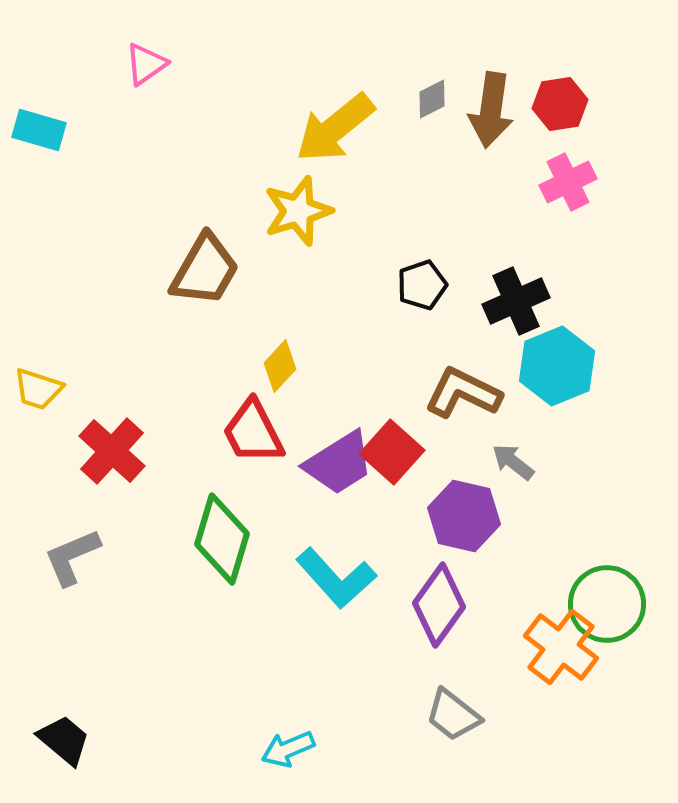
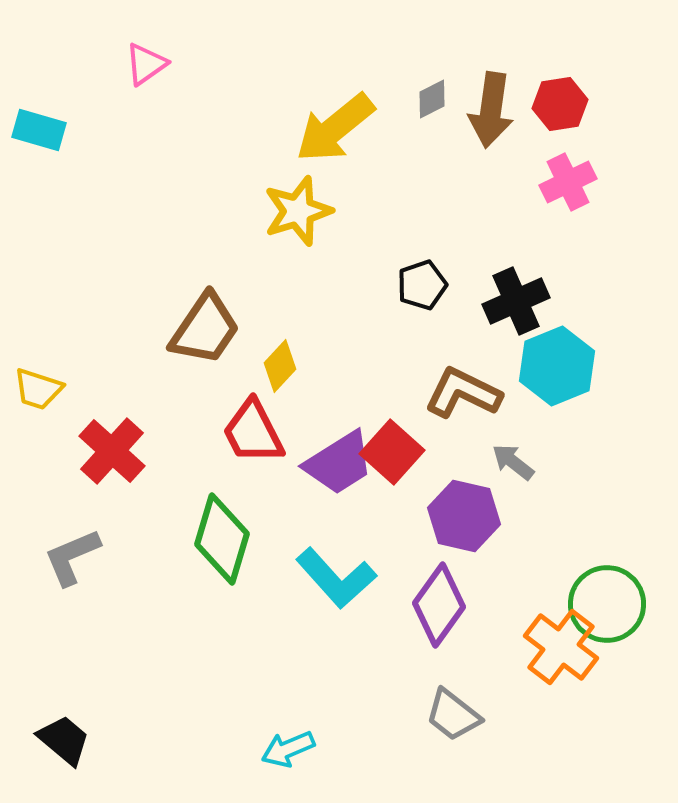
brown trapezoid: moved 59 px down; rotated 4 degrees clockwise
